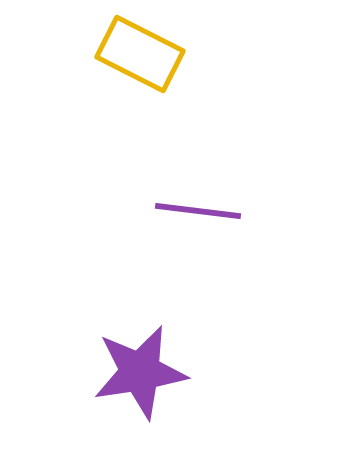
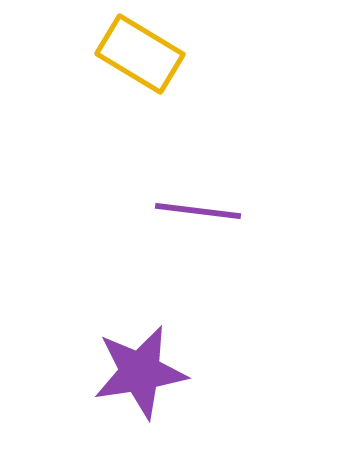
yellow rectangle: rotated 4 degrees clockwise
